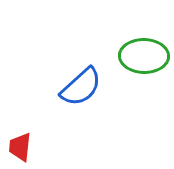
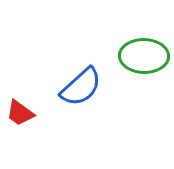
red trapezoid: moved 34 px up; rotated 60 degrees counterclockwise
